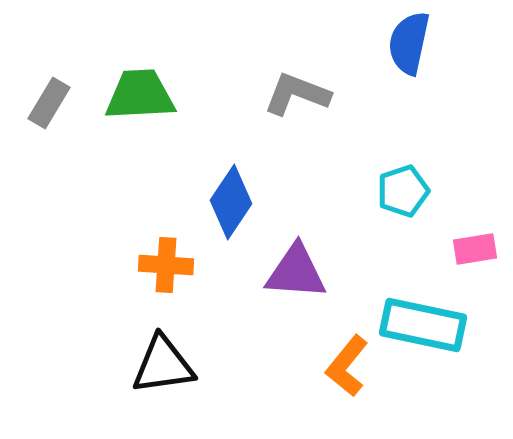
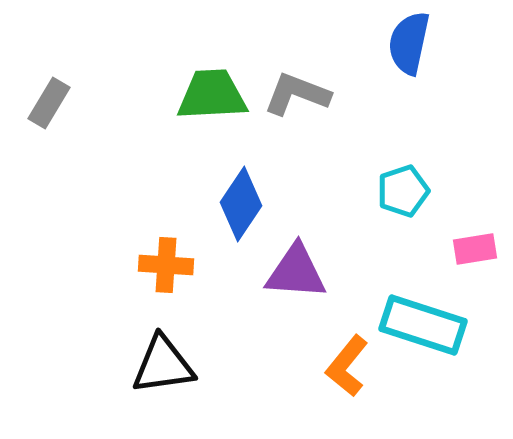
green trapezoid: moved 72 px right
blue diamond: moved 10 px right, 2 px down
cyan rectangle: rotated 6 degrees clockwise
